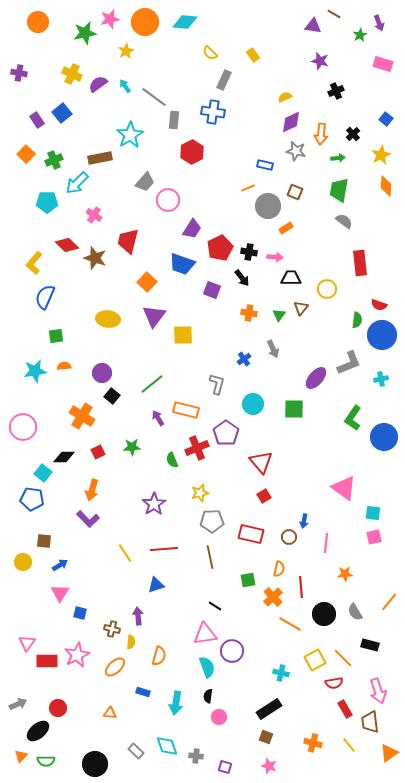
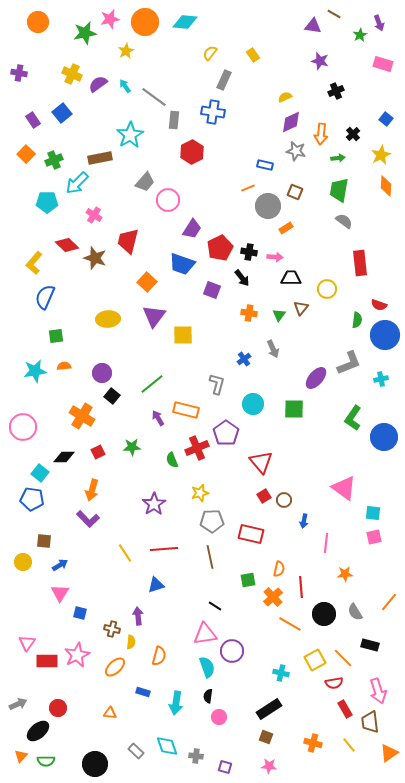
yellow semicircle at (210, 53): rotated 84 degrees clockwise
purple rectangle at (37, 120): moved 4 px left
yellow ellipse at (108, 319): rotated 10 degrees counterclockwise
blue circle at (382, 335): moved 3 px right
cyan square at (43, 473): moved 3 px left
brown circle at (289, 537): moved 5 px left, 37 px up
pink star at (269, 766): rotated 14 degrees counterclockwise
